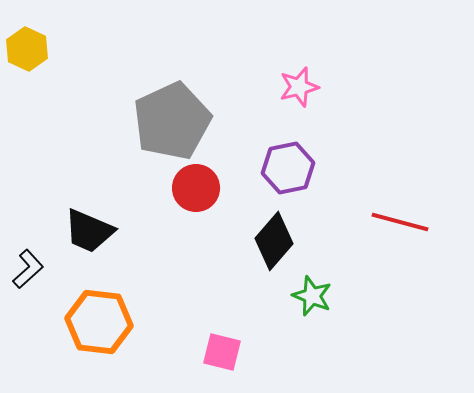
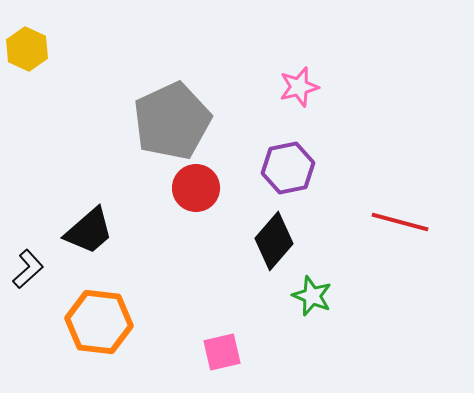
black trapezoid: rotated 64 degrees counterclockwise
pink square: rotated 27 degrees counterclockwise
